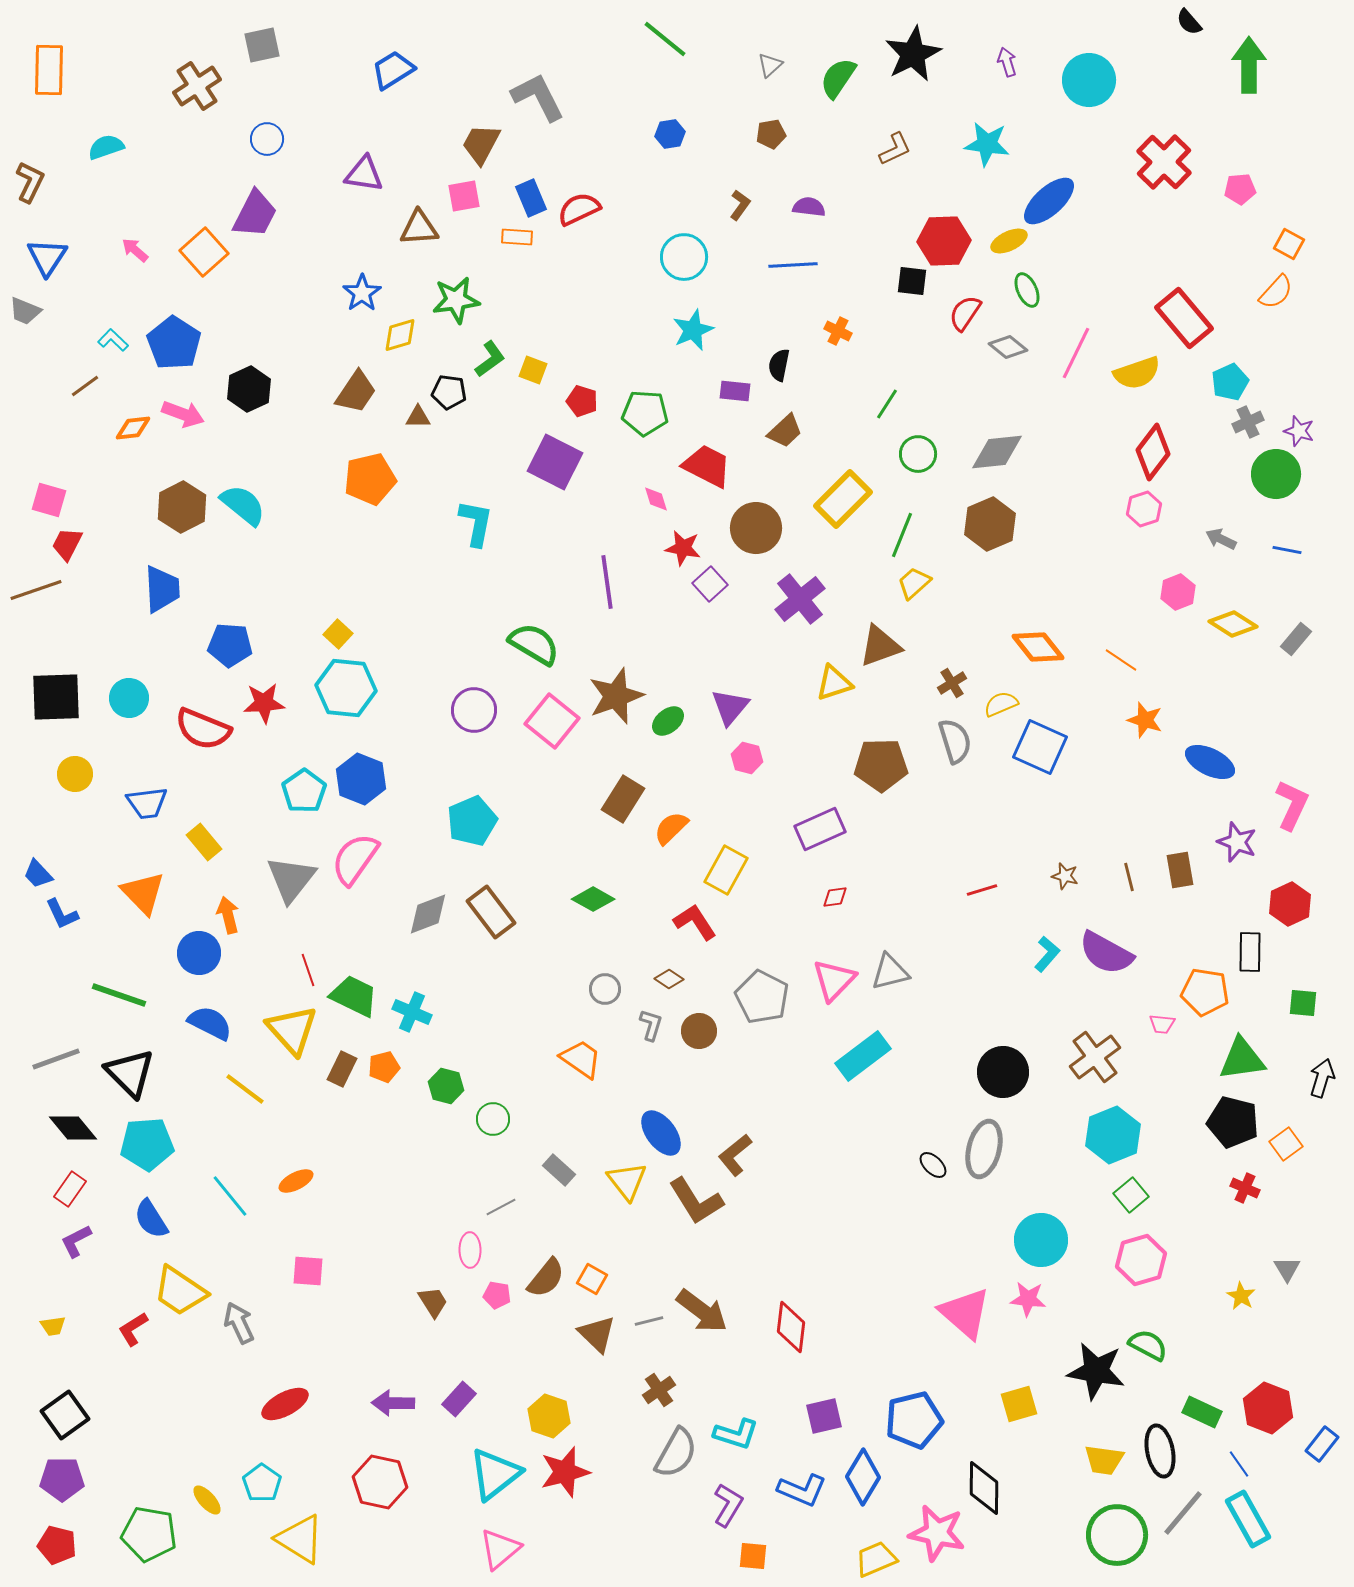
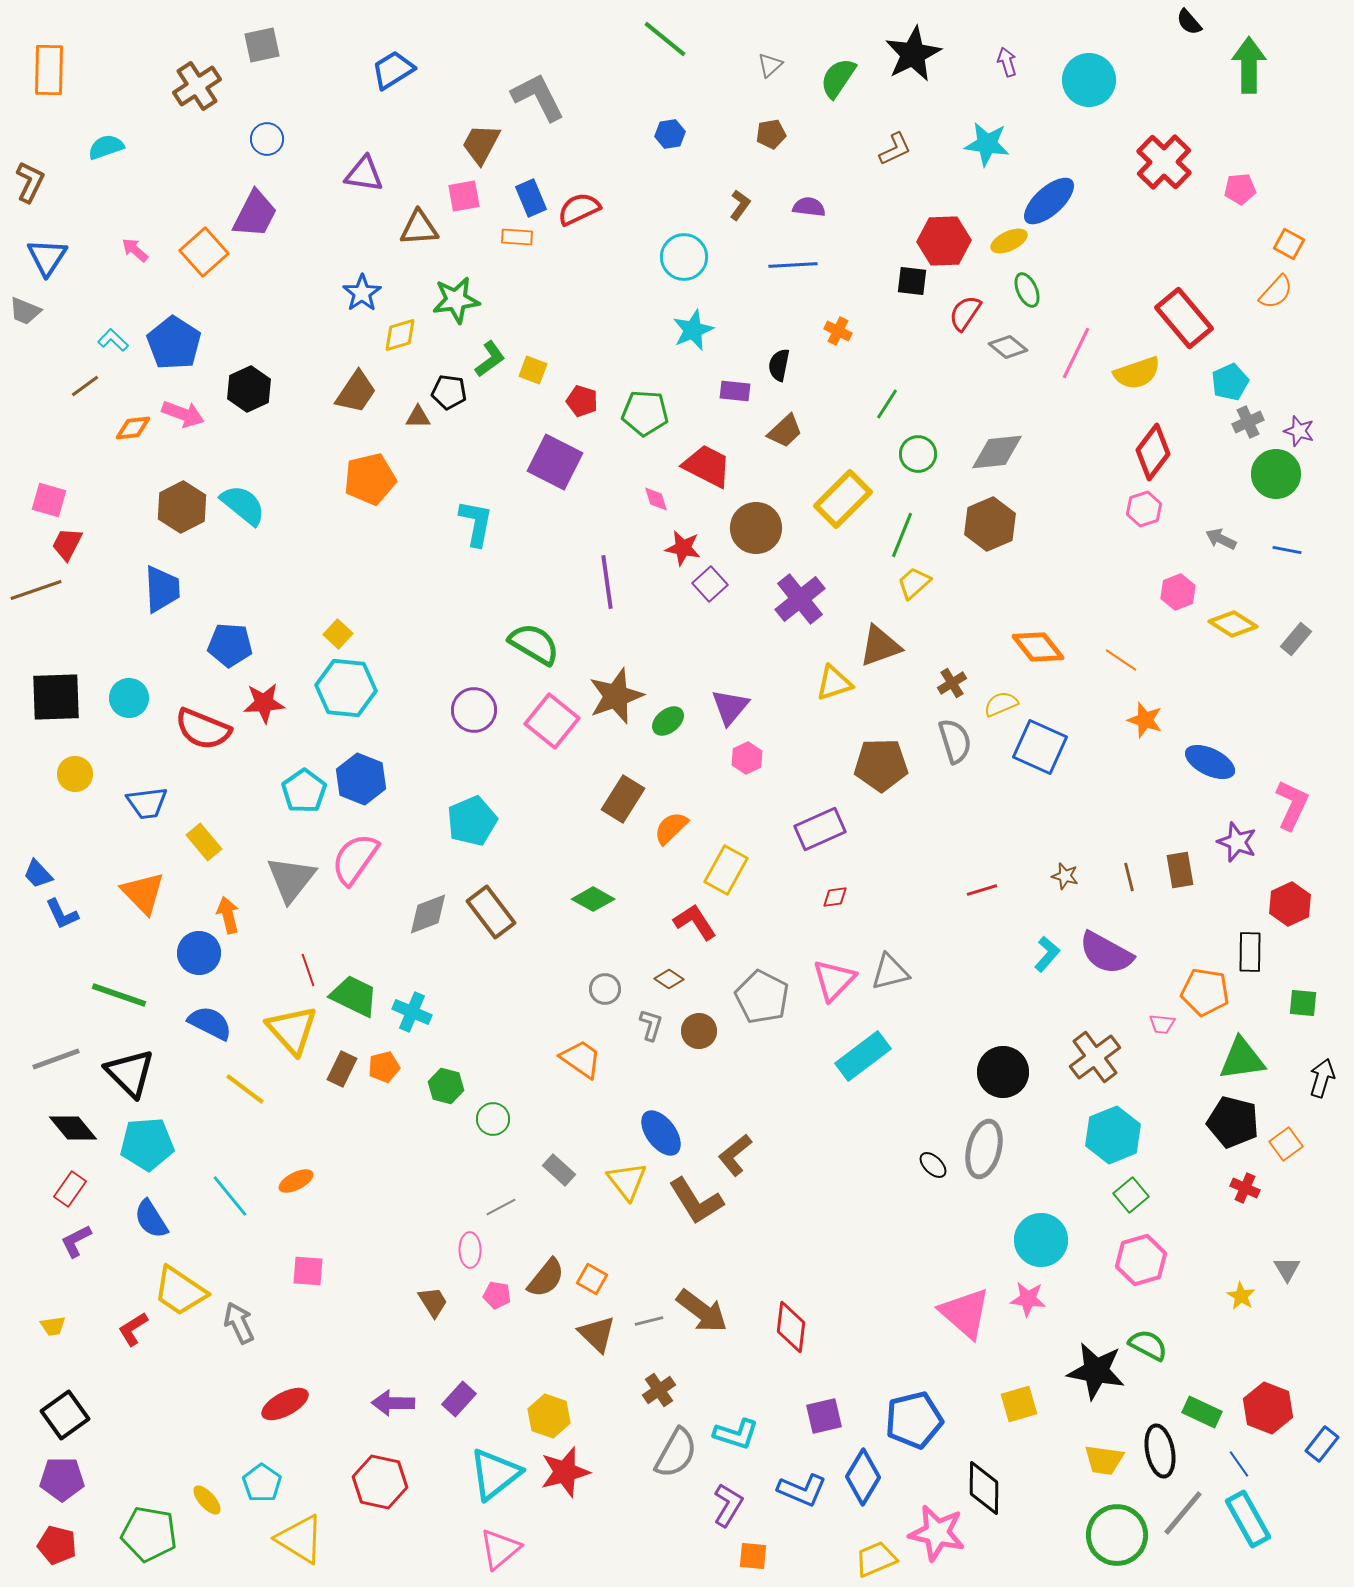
pink hexagon at (747, 758): rotated 20 degrees clockwise
